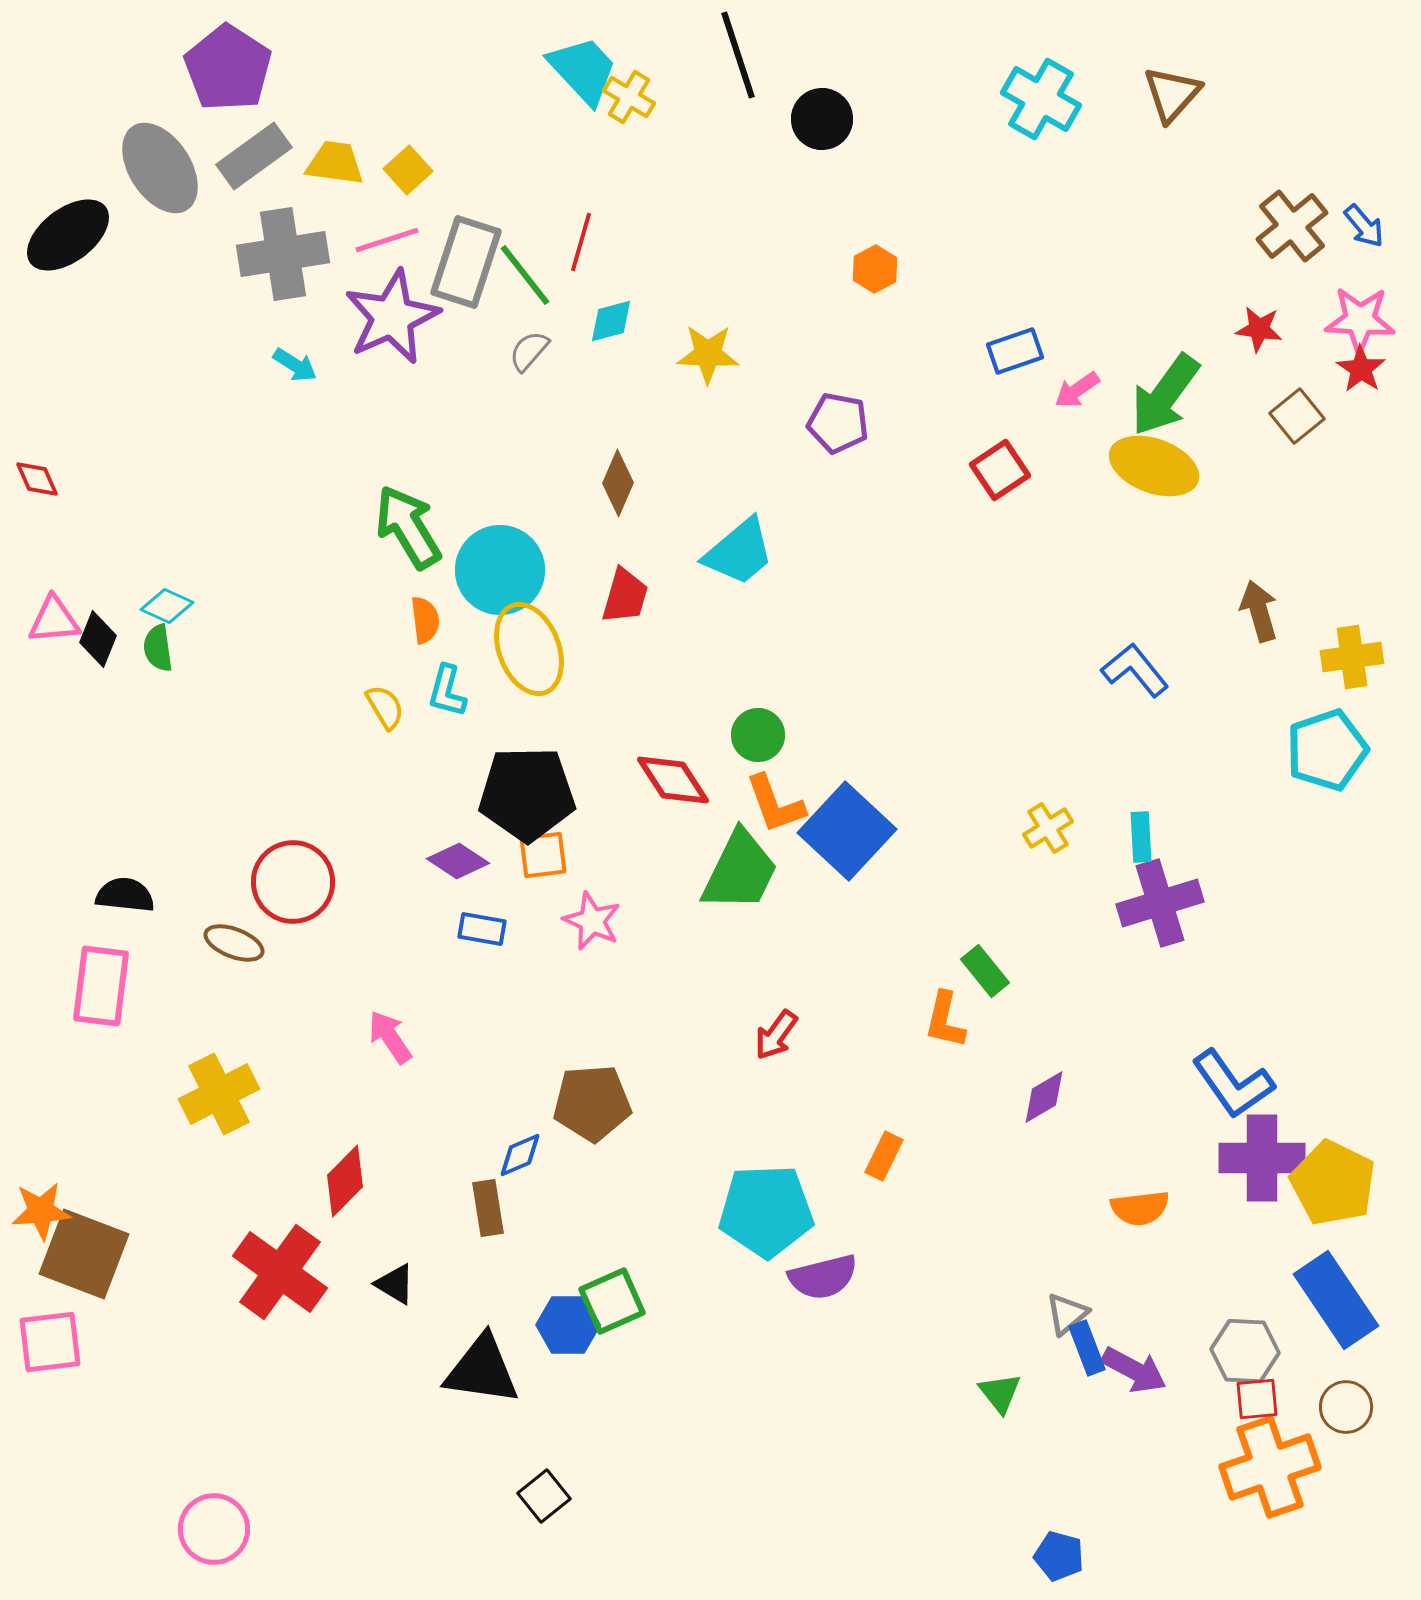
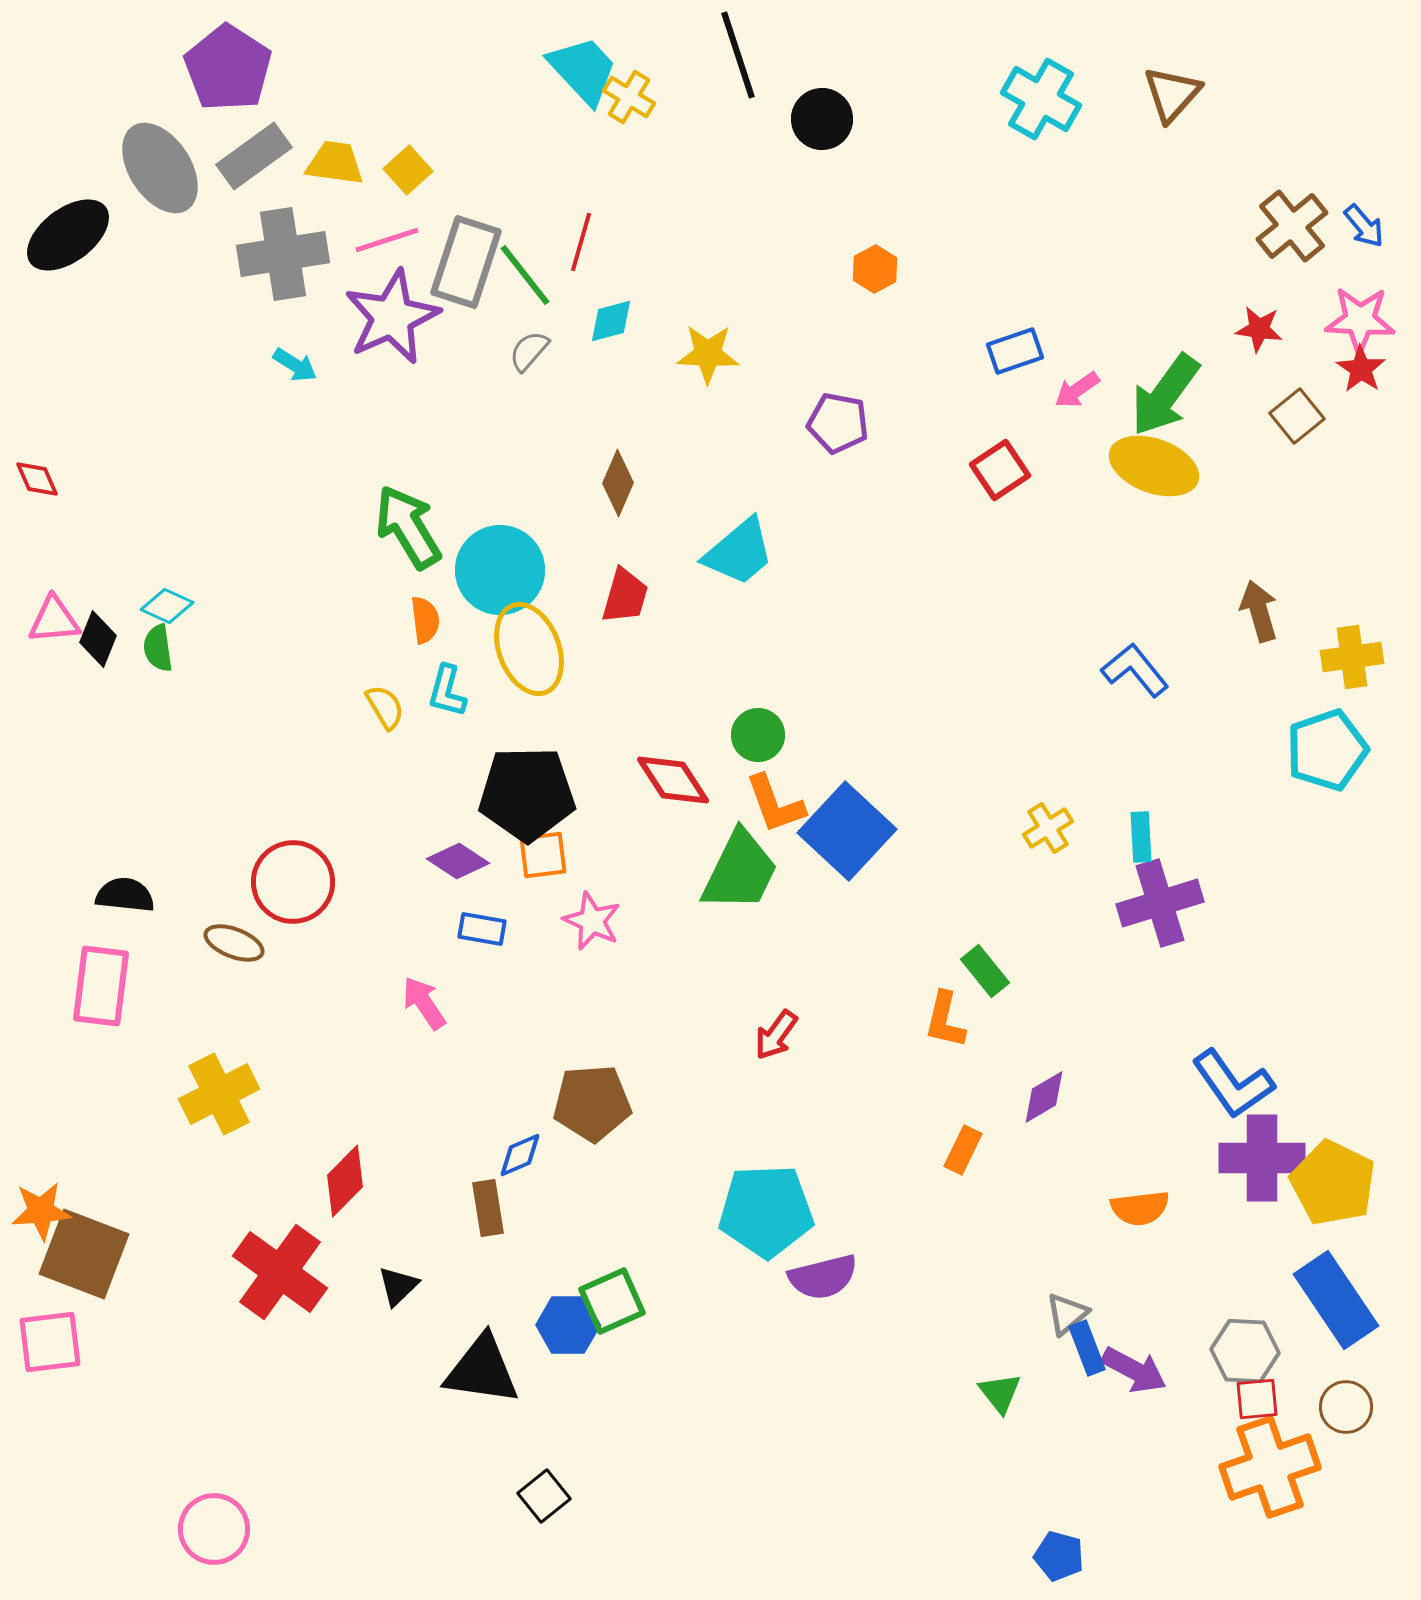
pink arrow at (390, 1037): moved 34 px right, 34 px up
orange rectangle at (884, 1156): moved 79 px right, 6 px up
black triangle at (395, 1284): moved 3 px right, 2 px down; rotated 45 degrees clockwise
